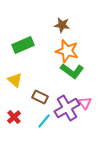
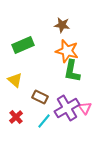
green L-shape: rotated 65 degrees clockwise
pink triangle: moved 5 px down
red cross: moved 2 px right
